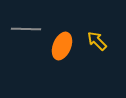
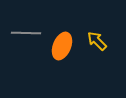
gray line: moved 4 px down
